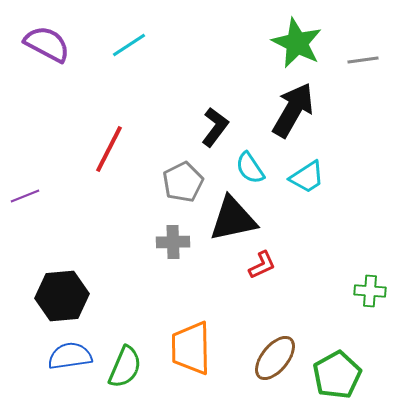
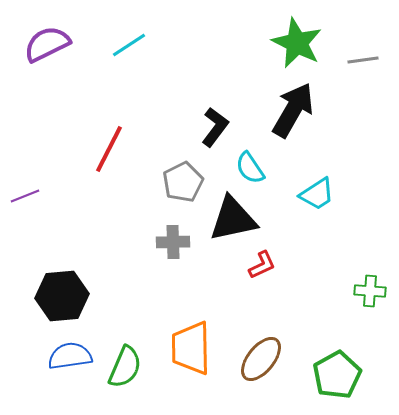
purple semicircle: rotated 54 degrees counterclockwise
cyan trapezoid: moved 10 px right, 17 px down
brown ellipse: moved 14 px left, 1 px down
